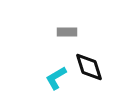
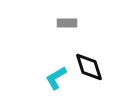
gray rectangle: moved 9 px up
